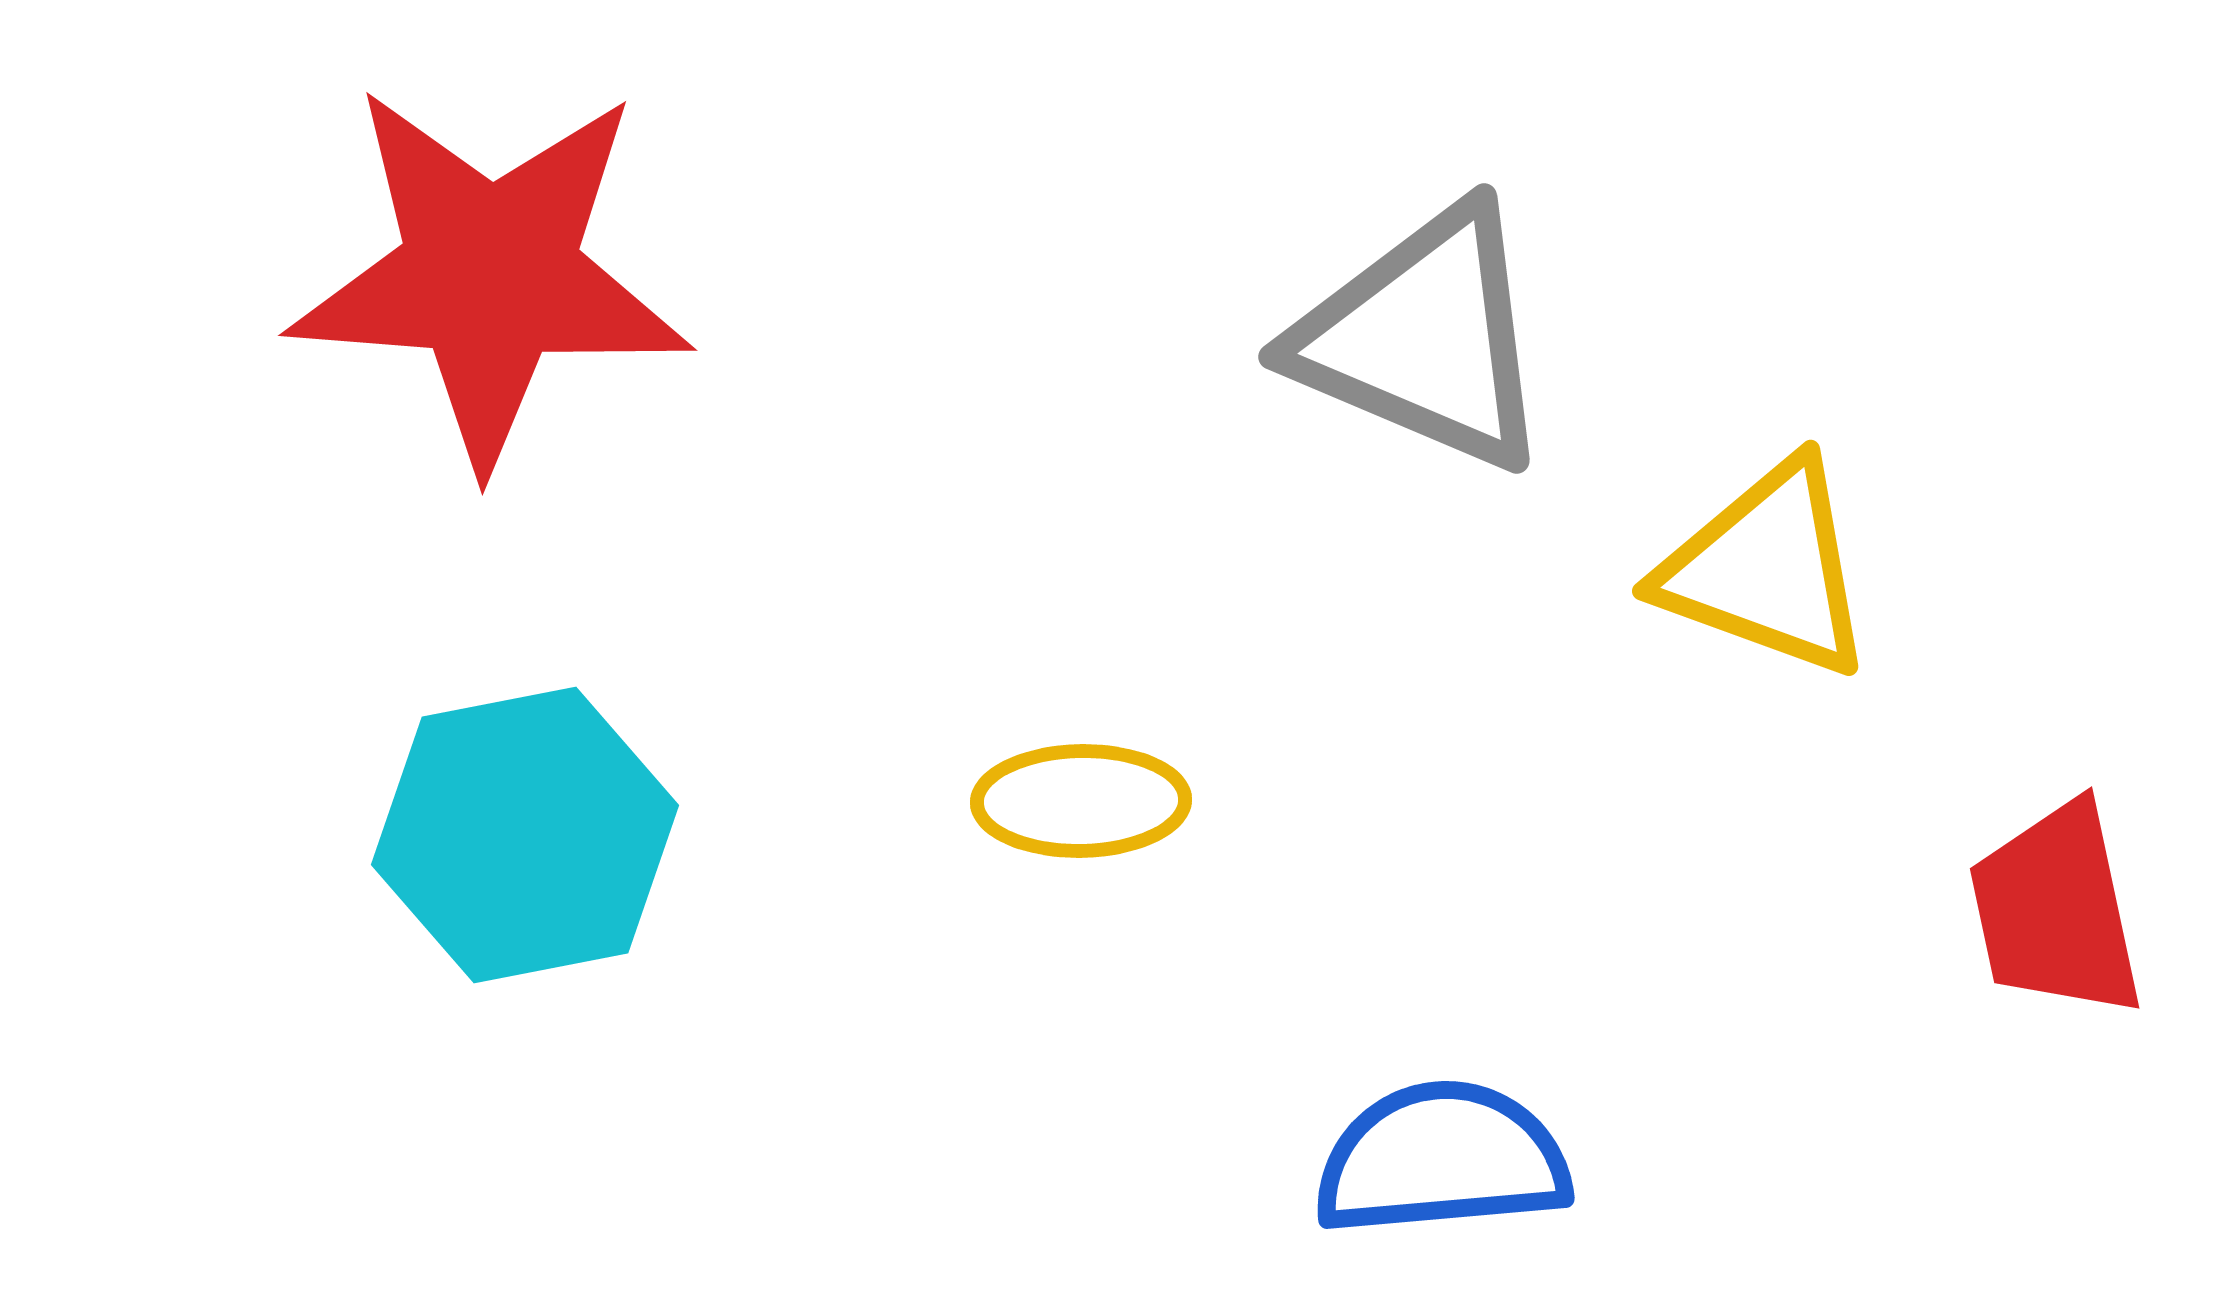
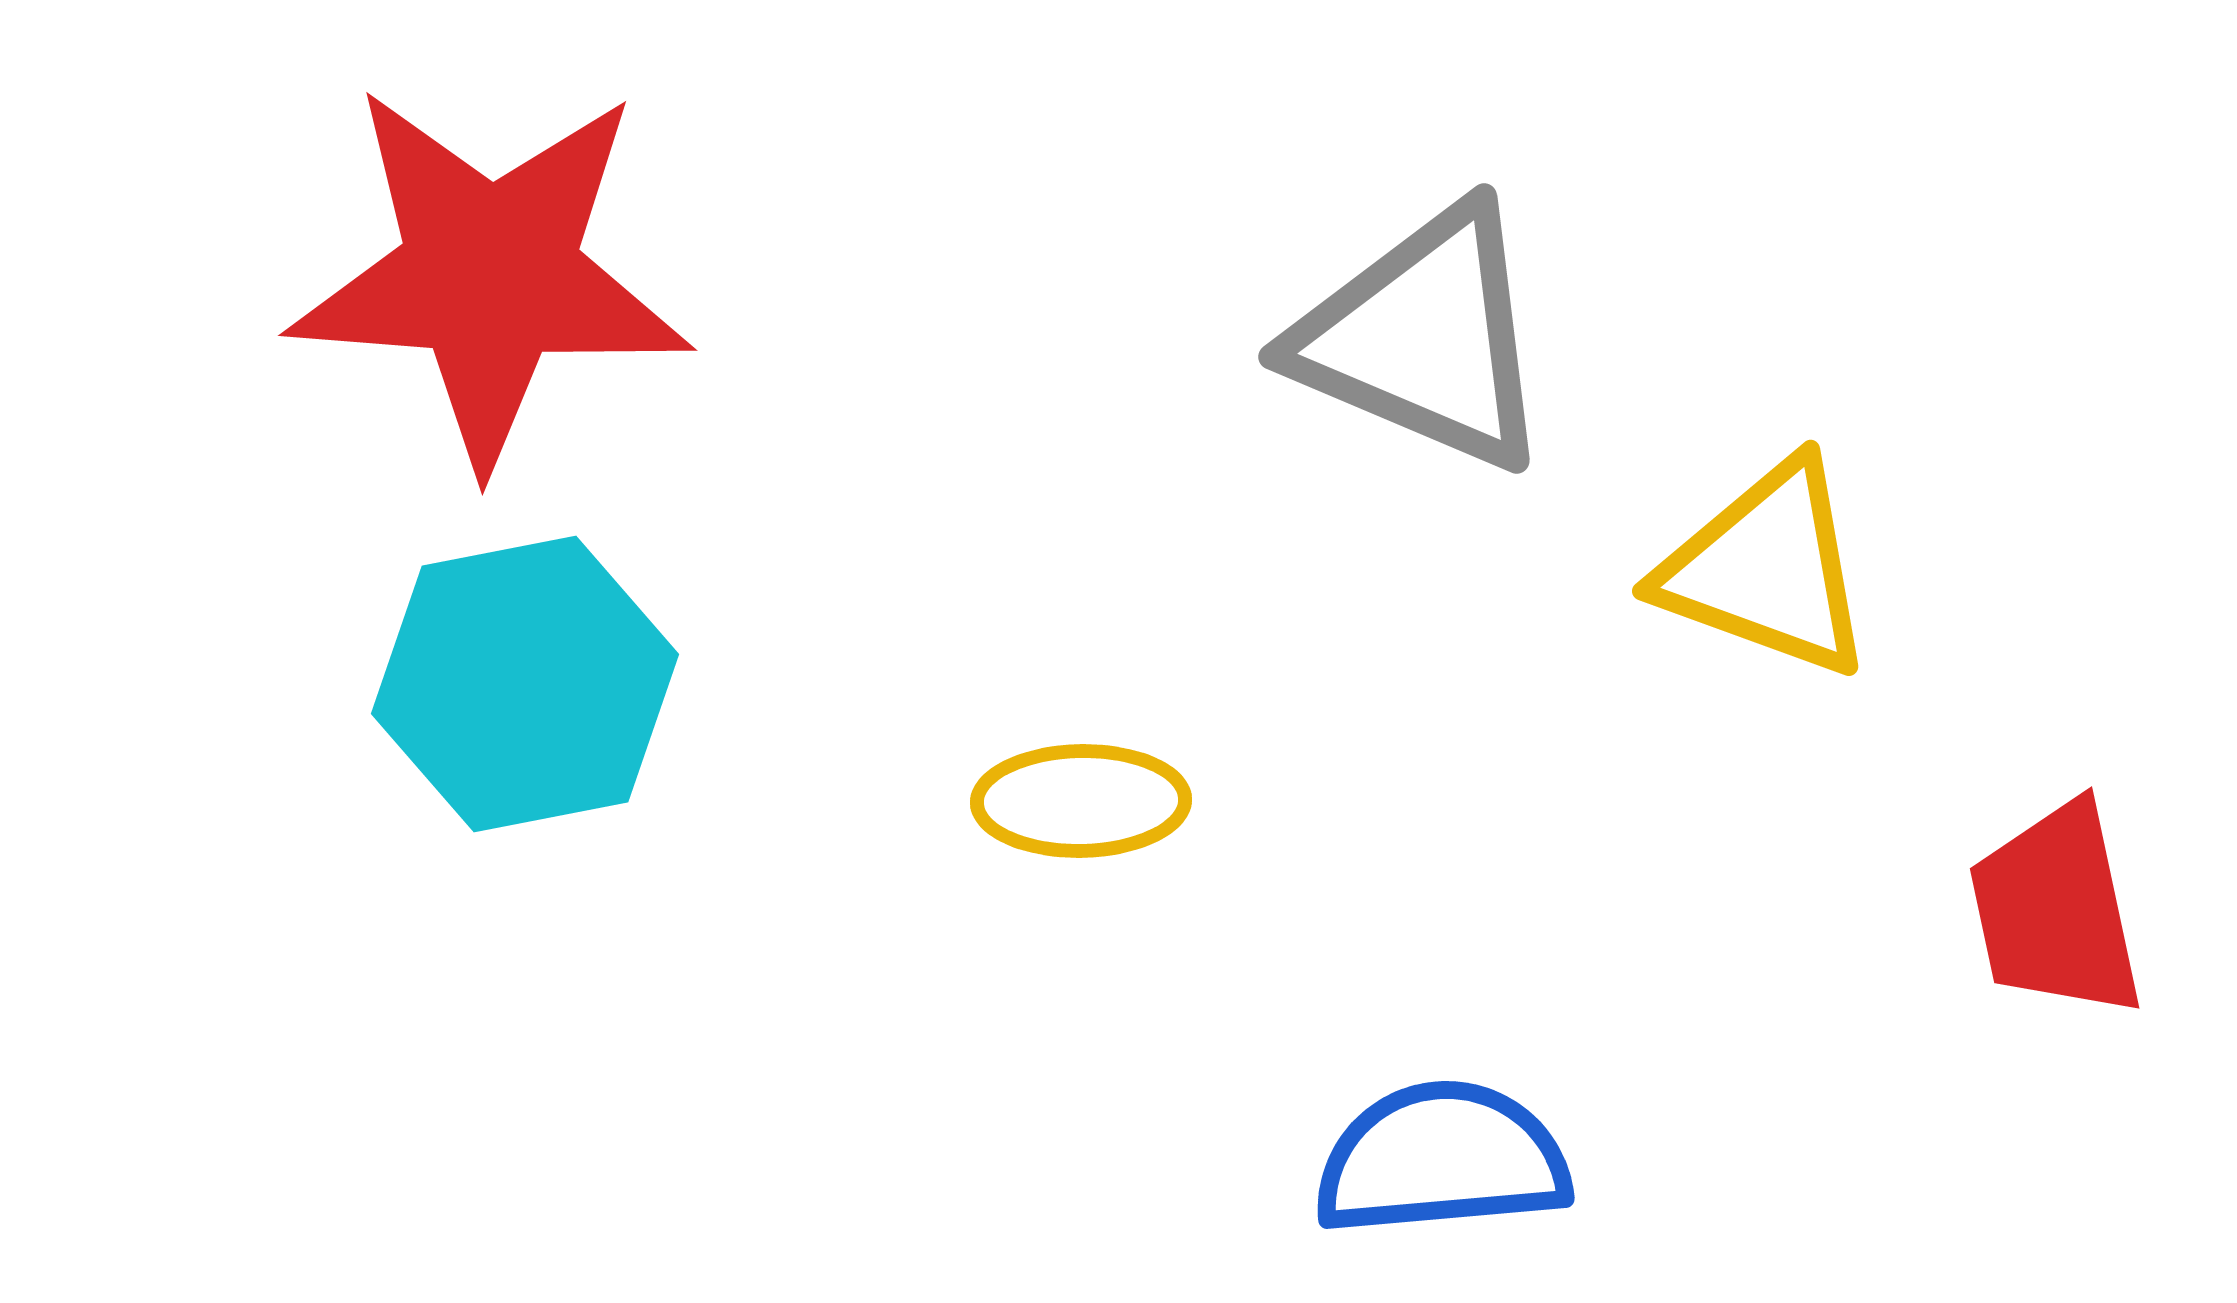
cyan hexagon: moved 151 px up
